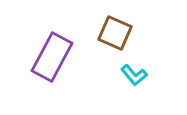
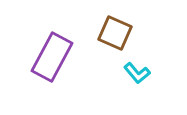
cyan L-shape: moved 3 px right, 2 px up
